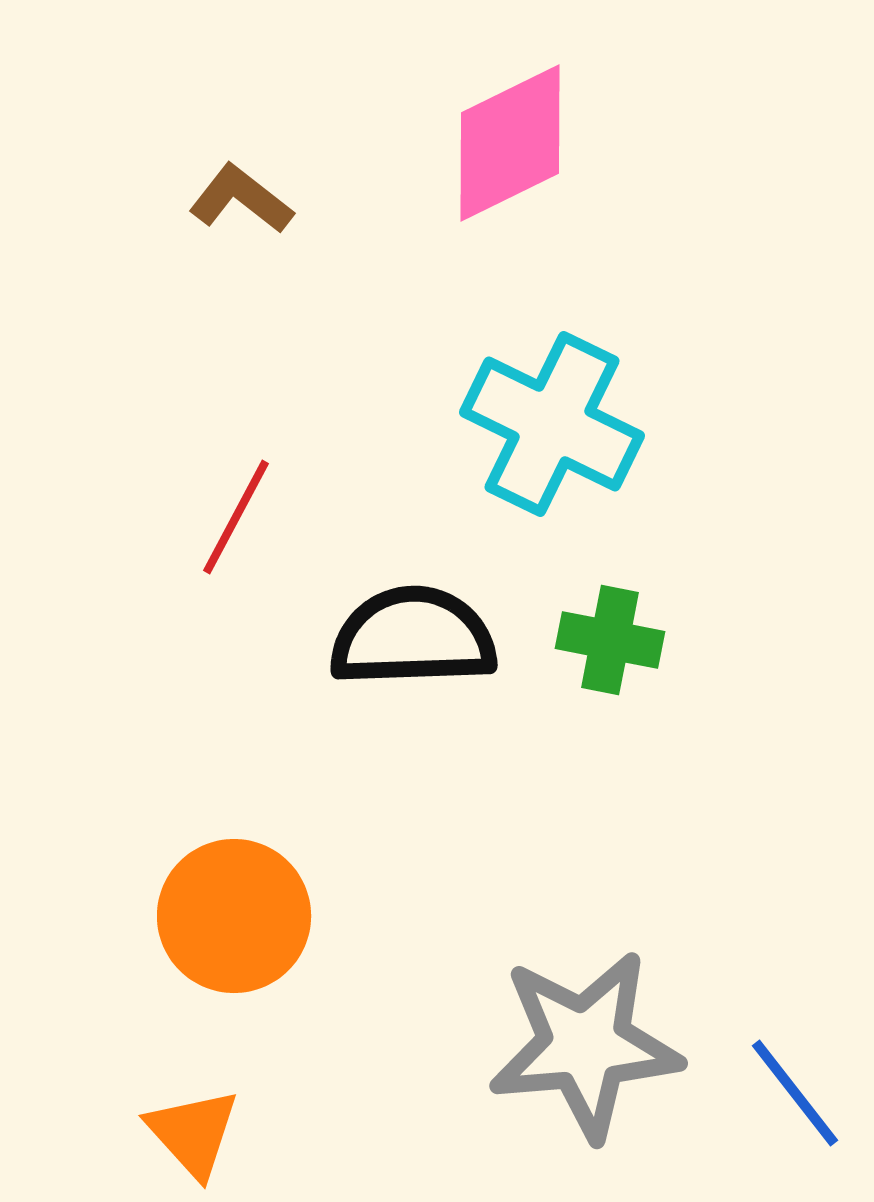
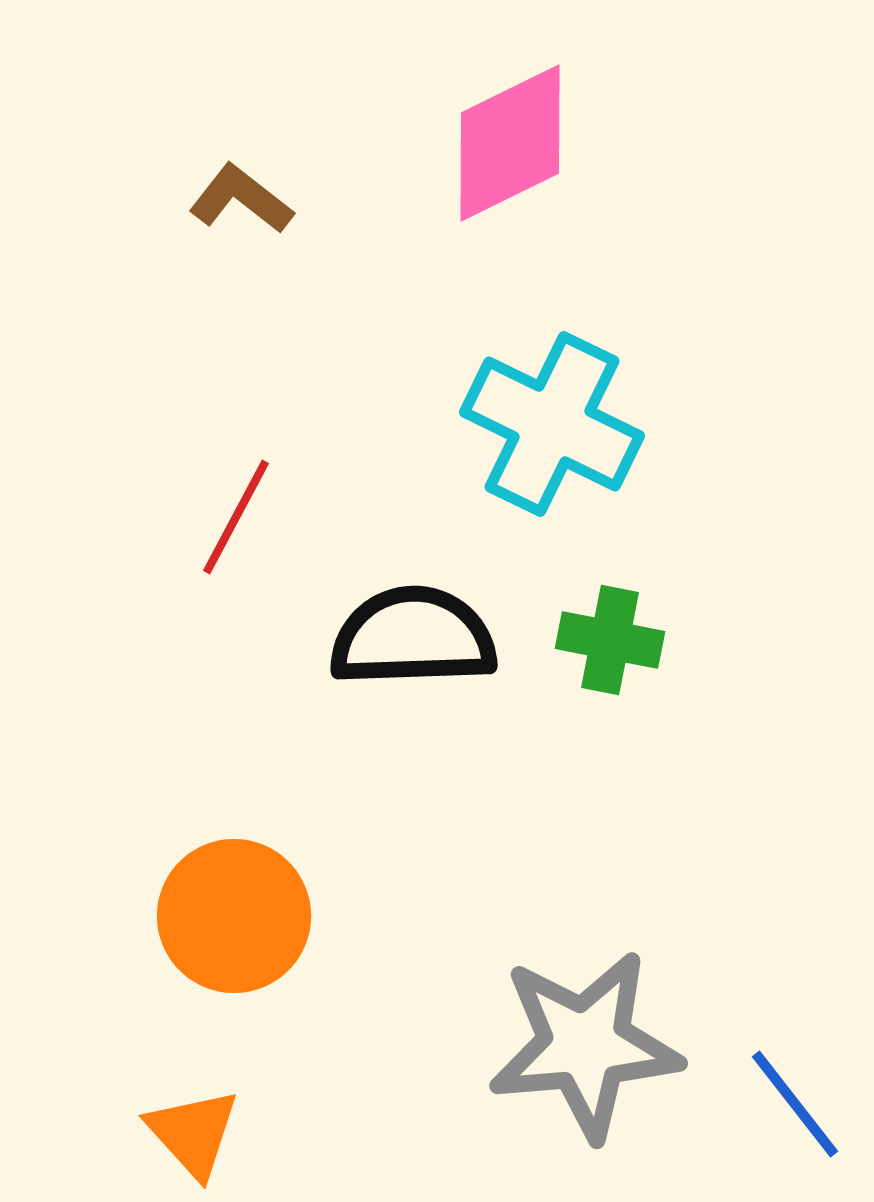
blue line: moved 11 px down
